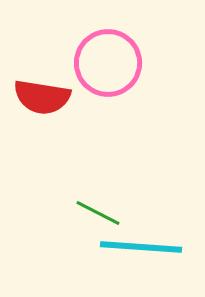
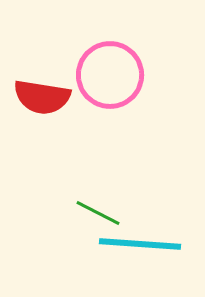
pink circle: moved 2 px right, 12 px down
cyan line: moved 1 px left, 3 px up
